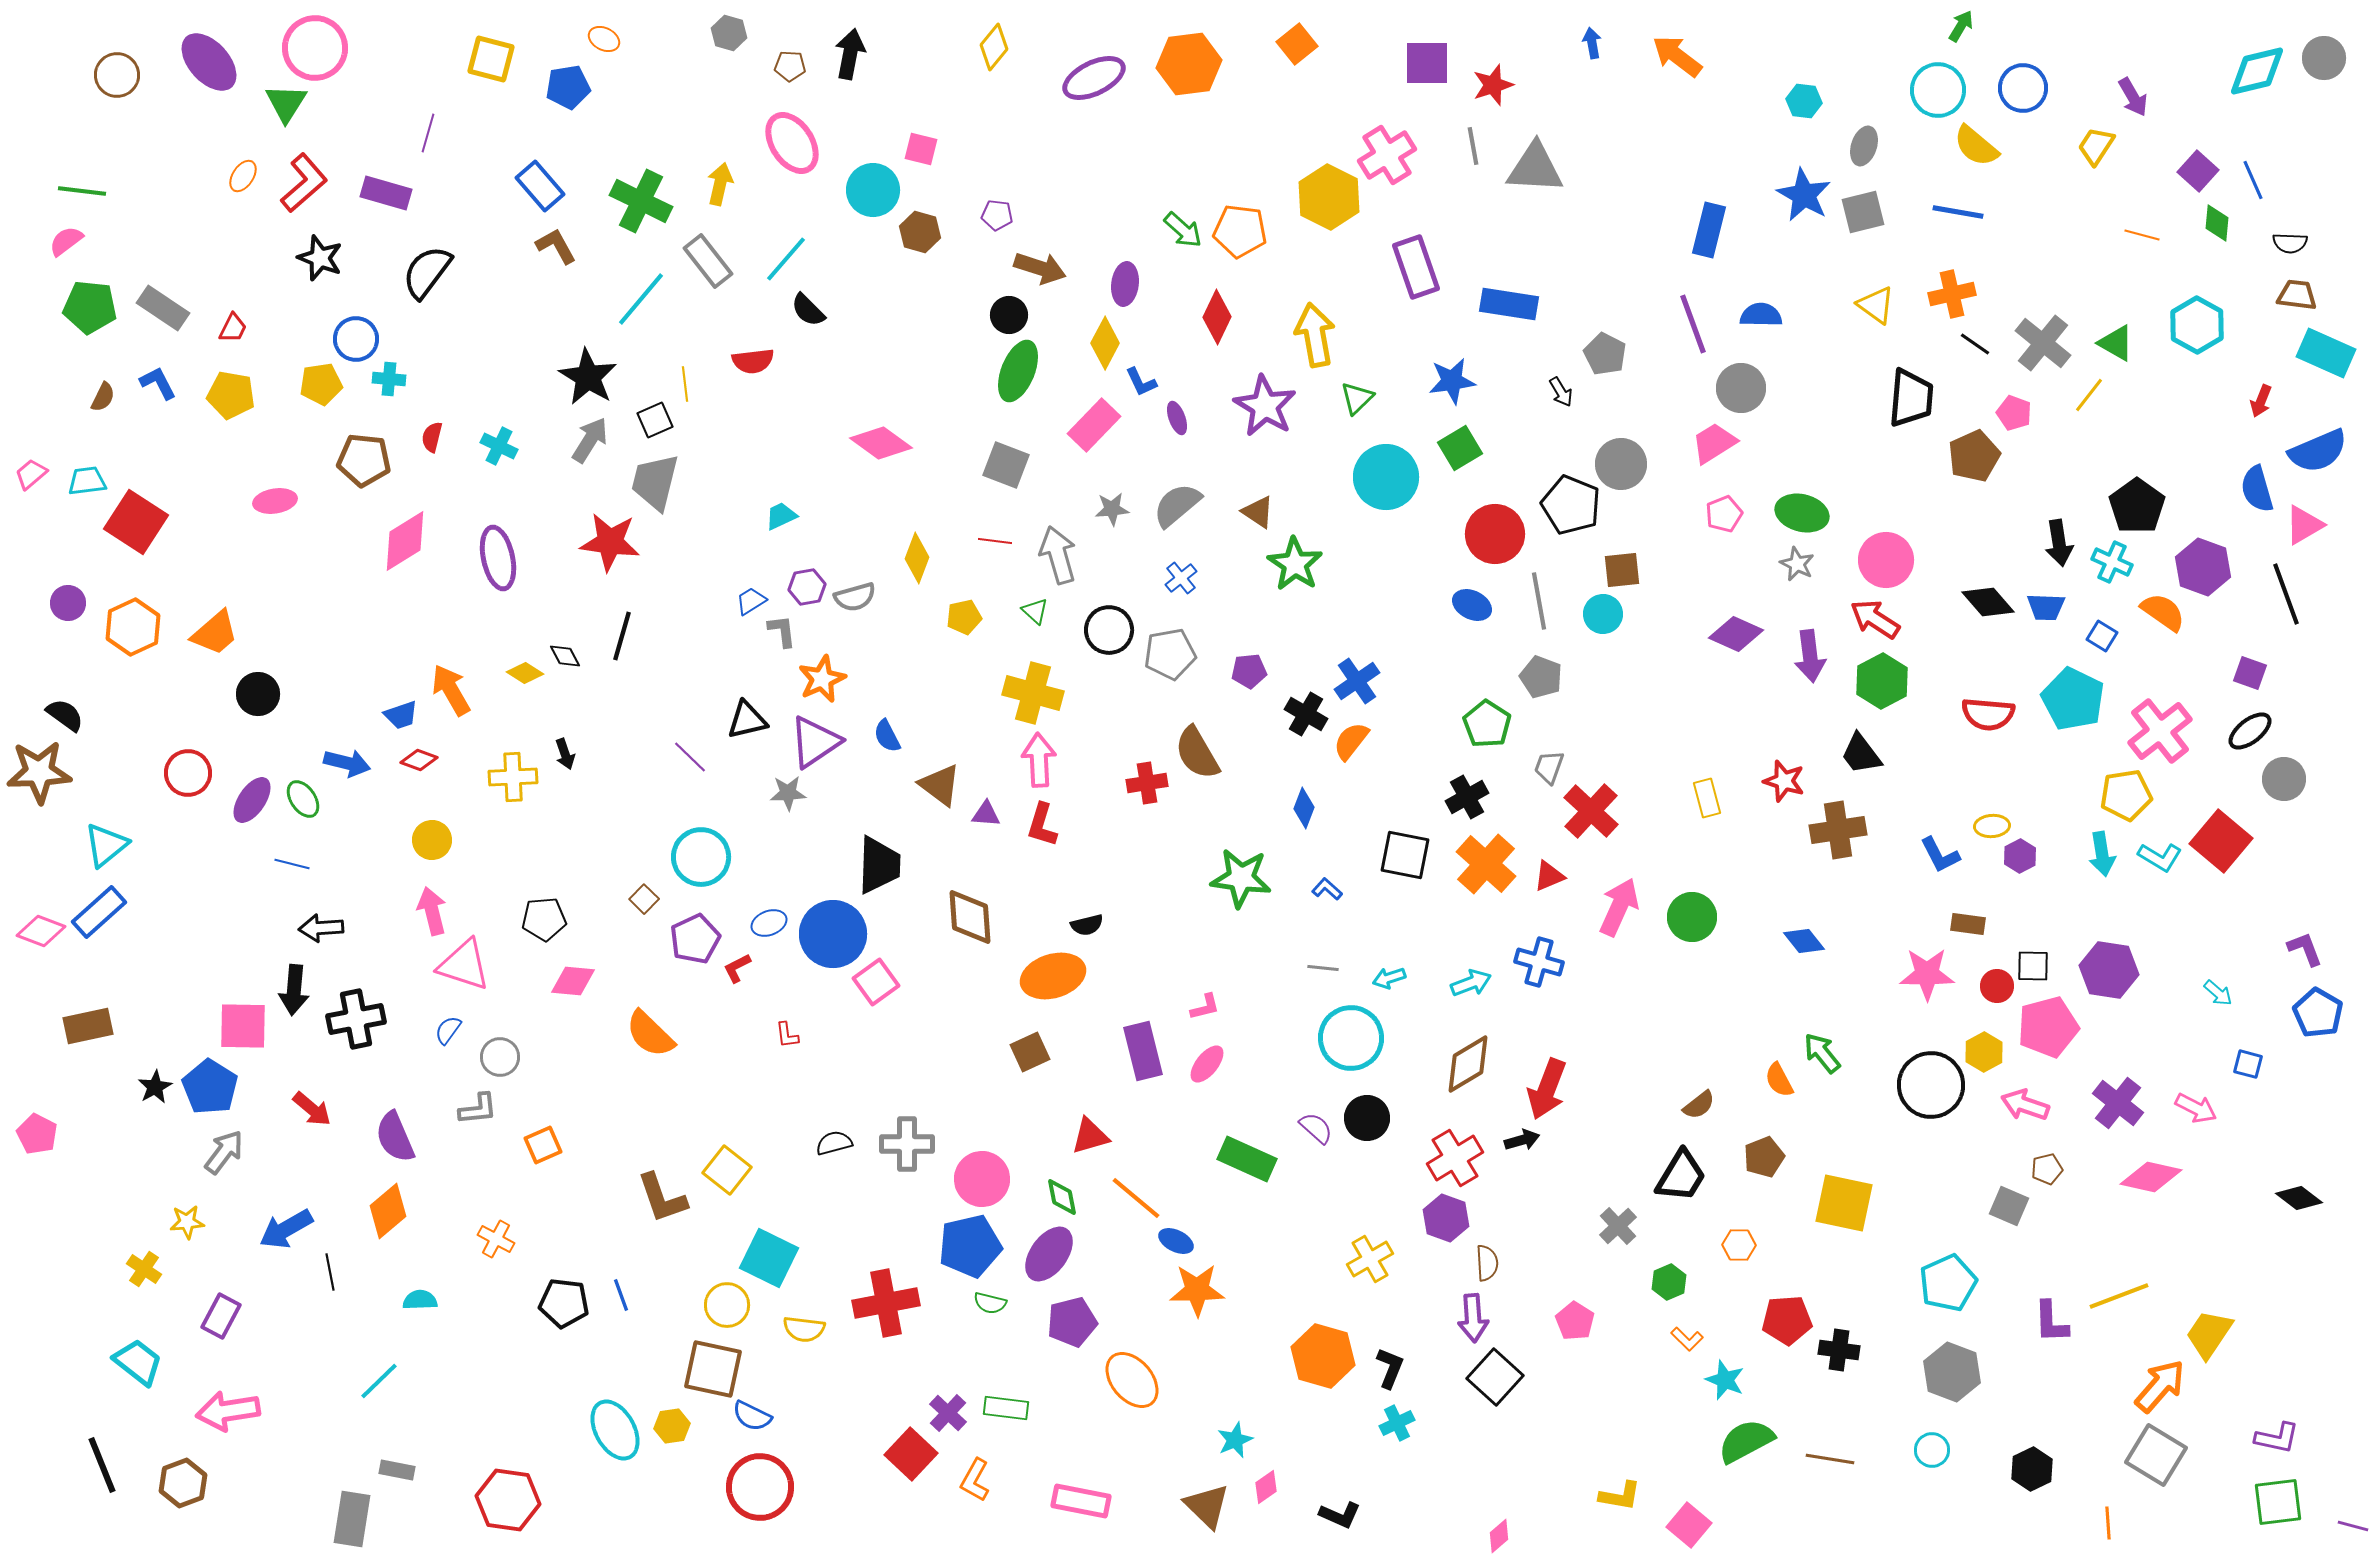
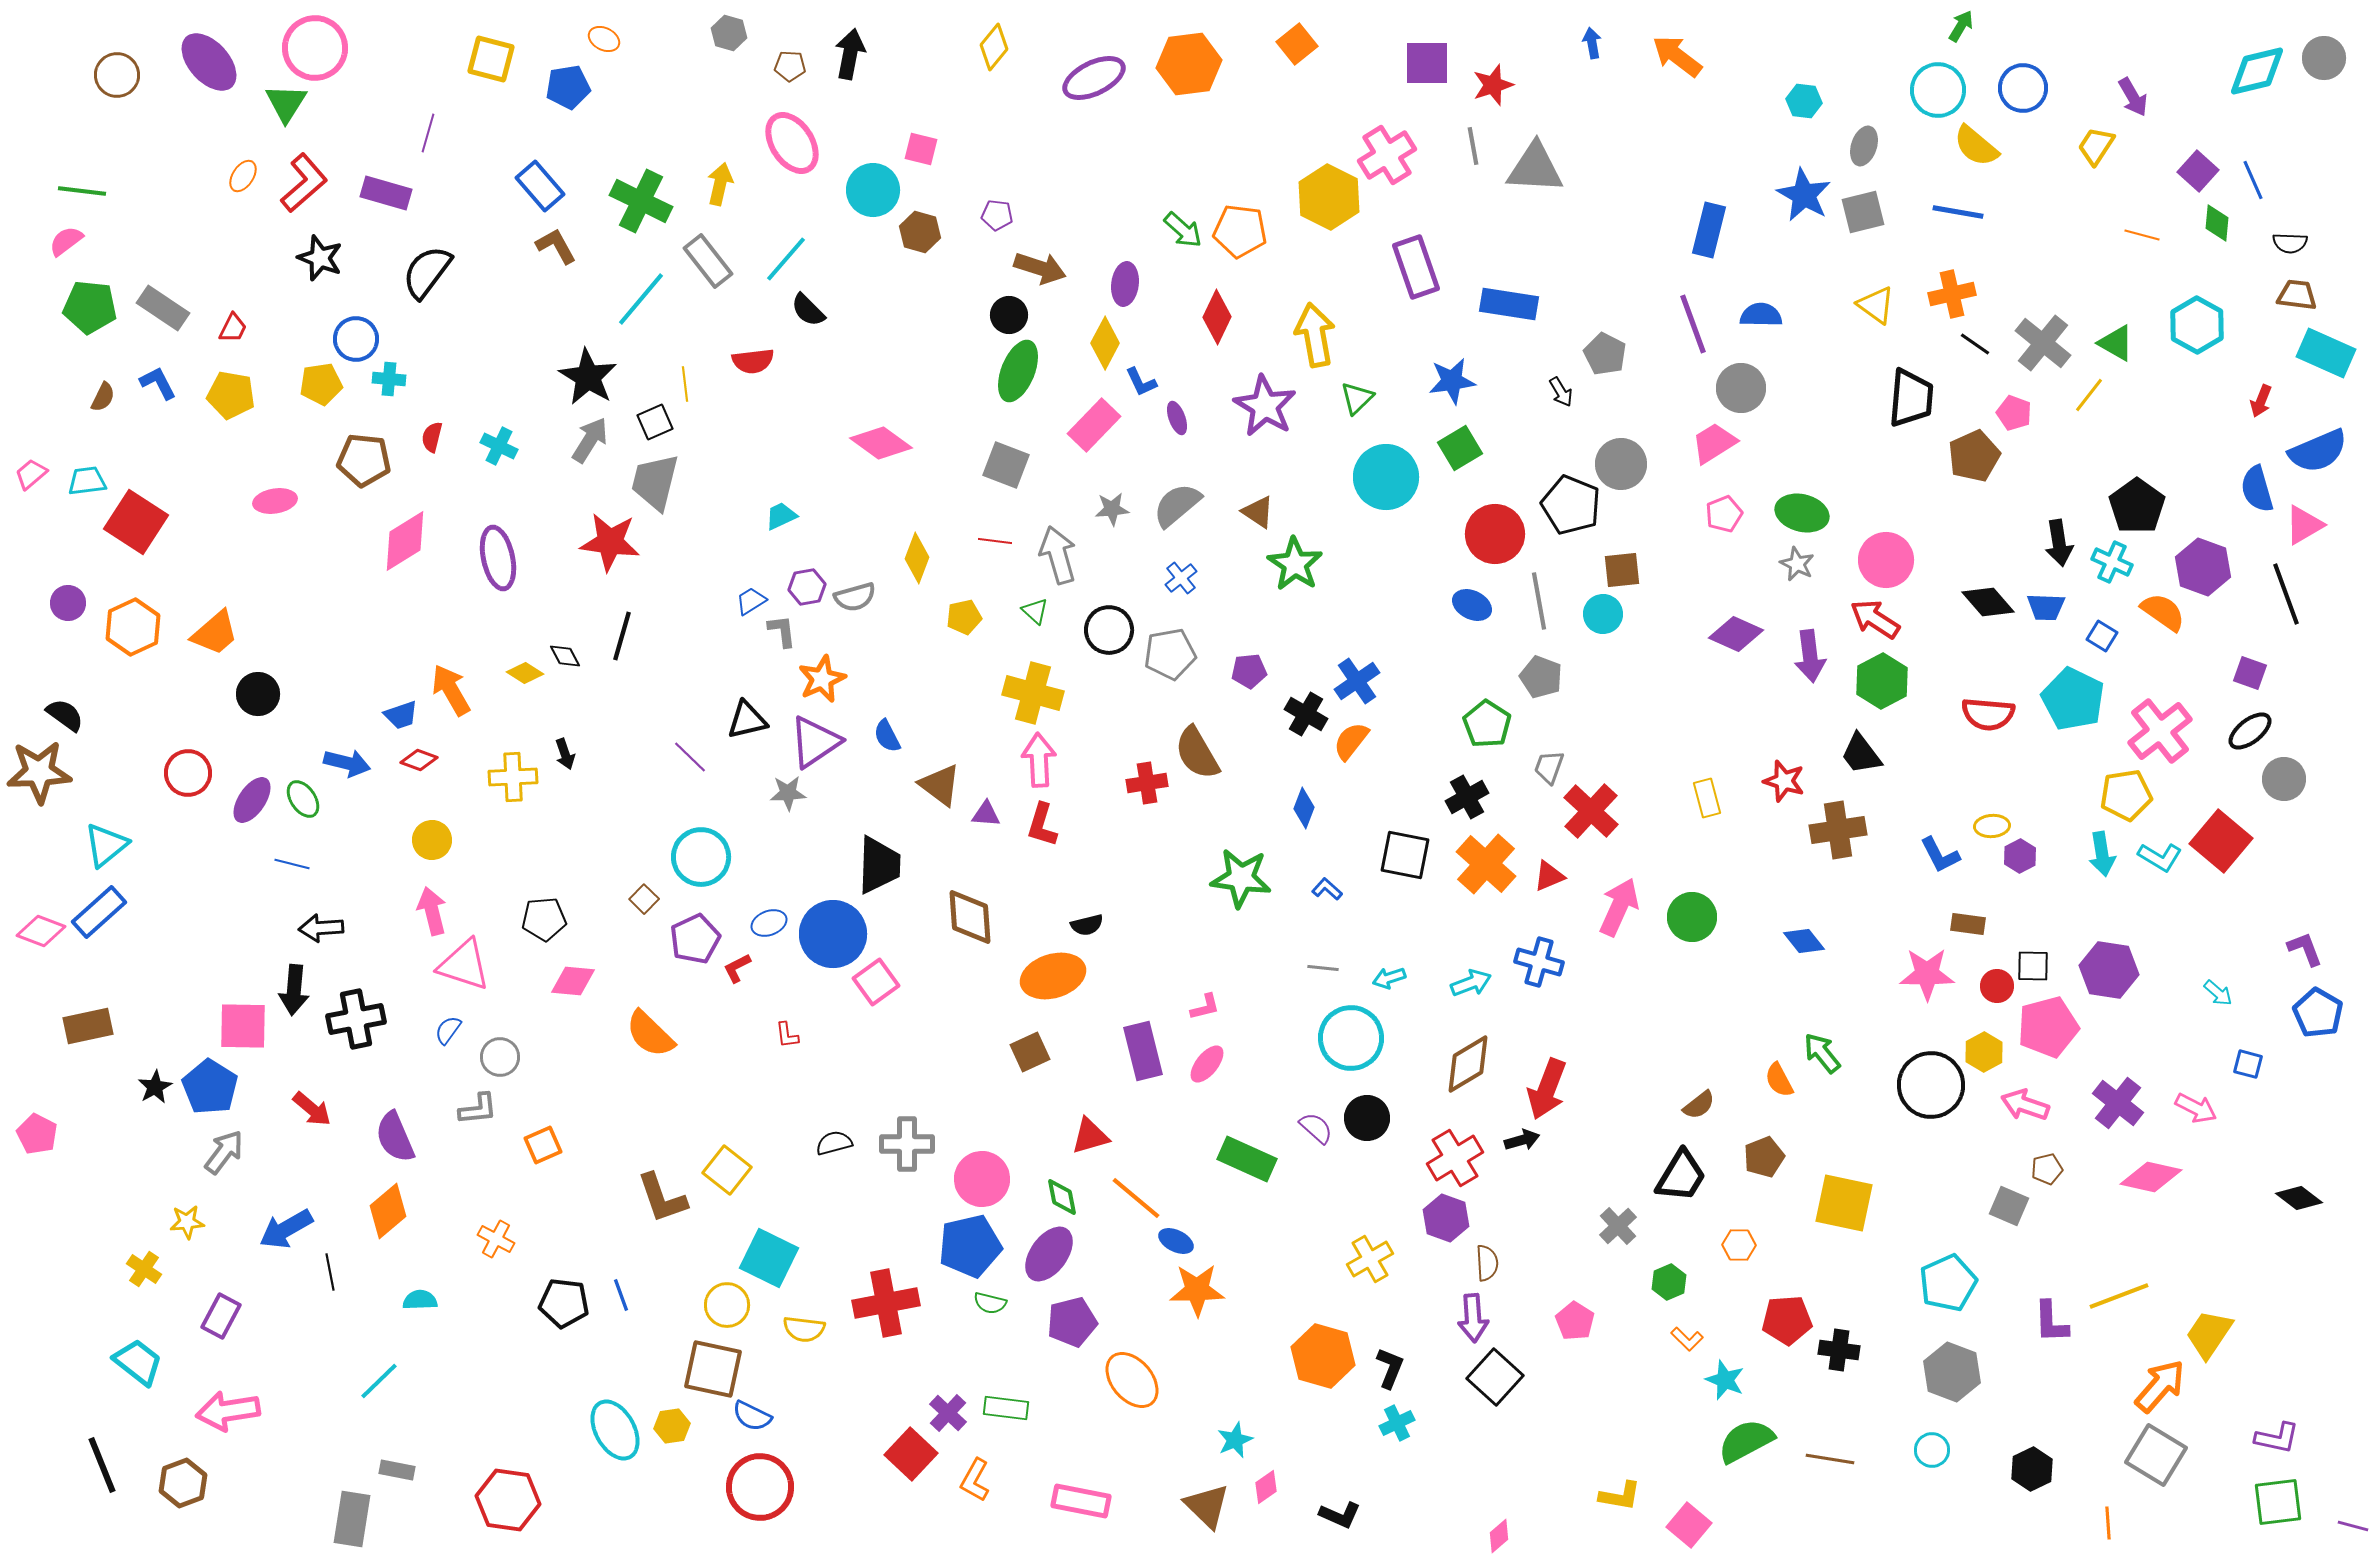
black square at (655, 420): moved 2 px down
